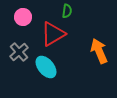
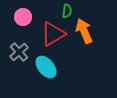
orange arrow: moved 15 px left, 20 px up
